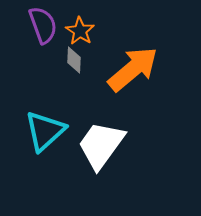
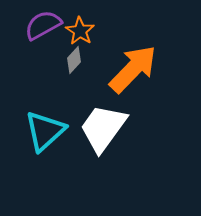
purple semicircle: rotated 99 degrees counterclockwise
gray diamond: rotated 40 degrees clockwise
orange arrow: rotated 6 degrees counterclockwise
white trapezoid: moved 2 px right, 17 px up
